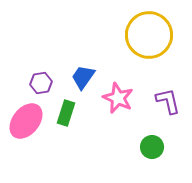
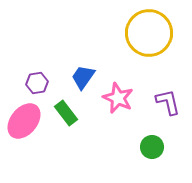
yellow circle: moved 2 px up
purple hexagon: moved 4 px left
purple L-shape: moved 1 px down
green rectangle: rotated 55 degrees counterclockwise
pink ellipse: moved 2 px left
